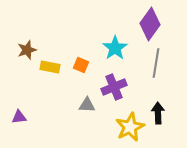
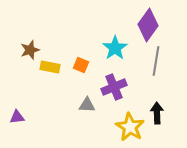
purple diamond: moved 2 px left, 1 px down
brown star: moved 3 px right
gray line: moved 2 px up
black arrow: moved 1 px left
purple triangle: moved 2 px left
yellow star: rotated 16 degrees counterclockwise
